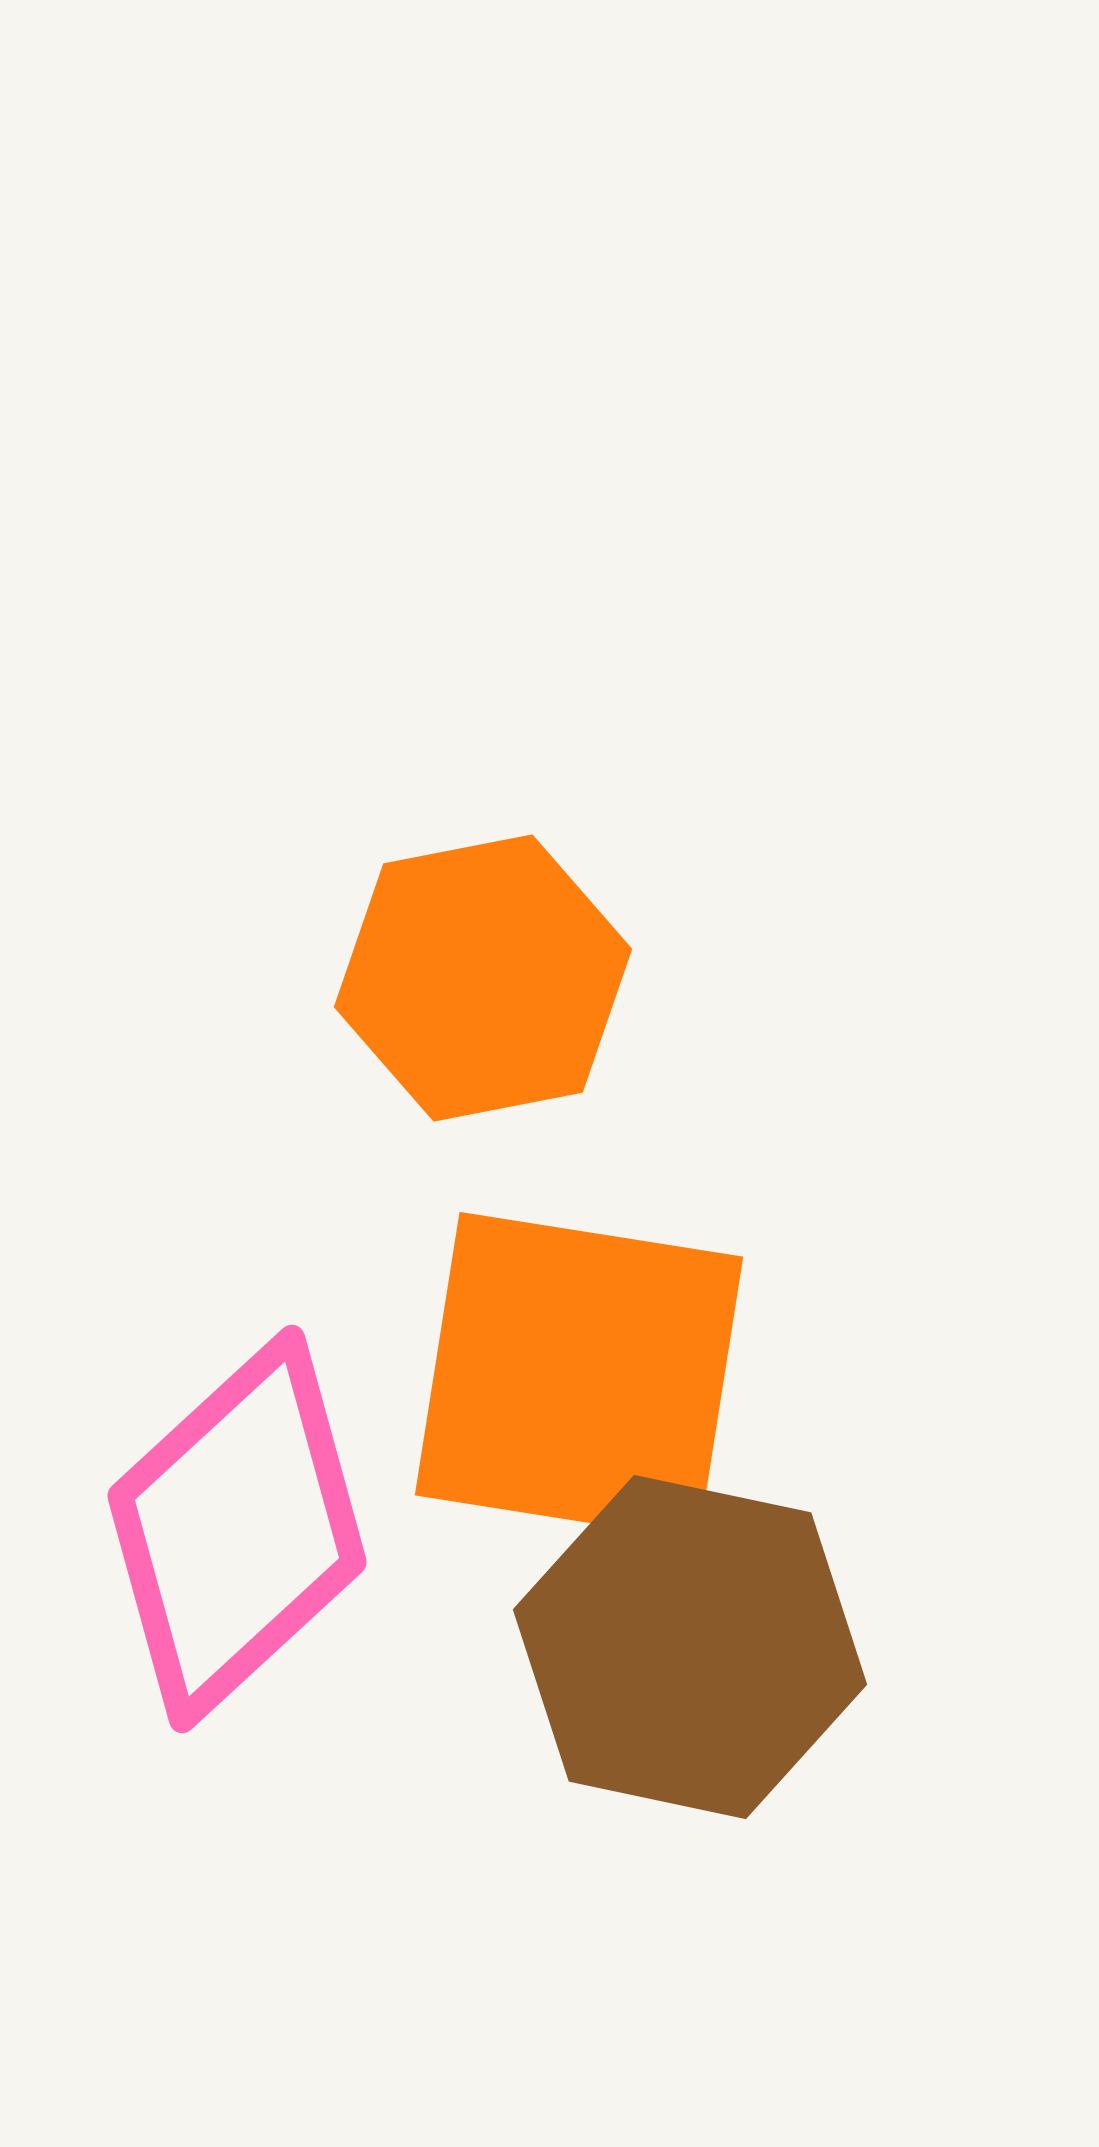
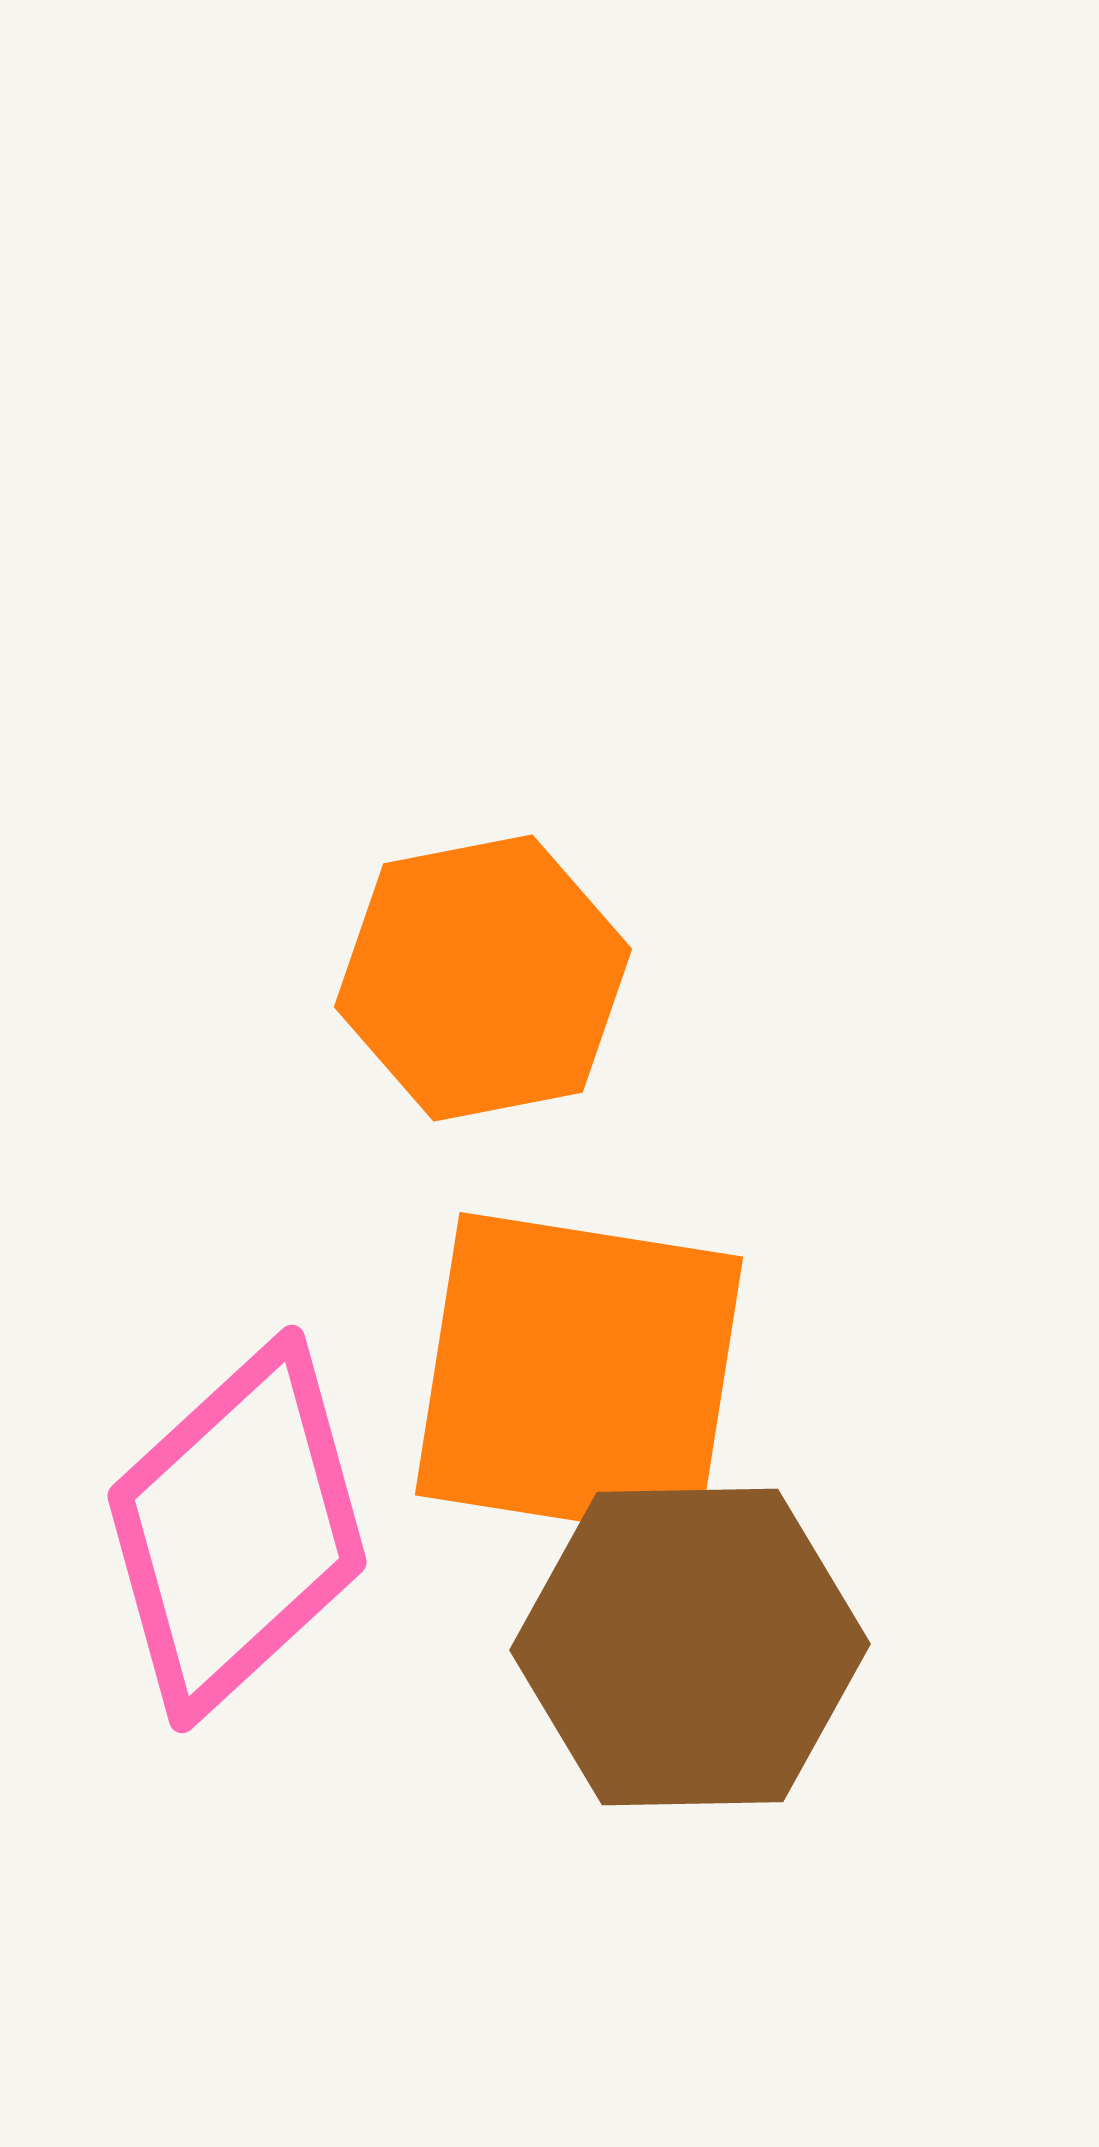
brown hexagon: rotated 13 degrees counterclockwise
